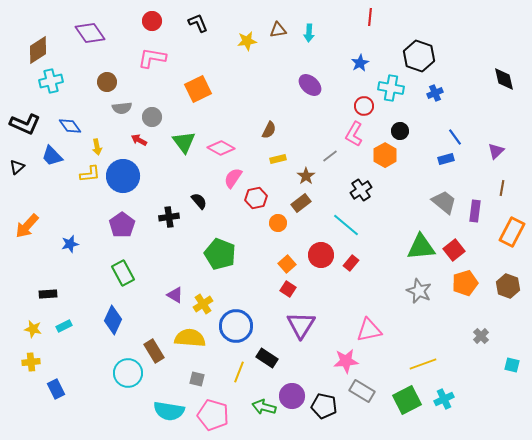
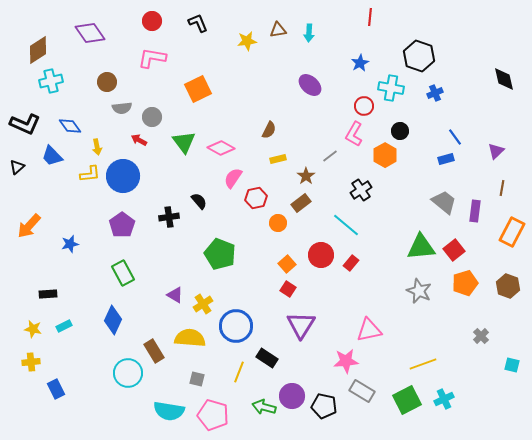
orange arrow at (27, 226): moved 2 px right
